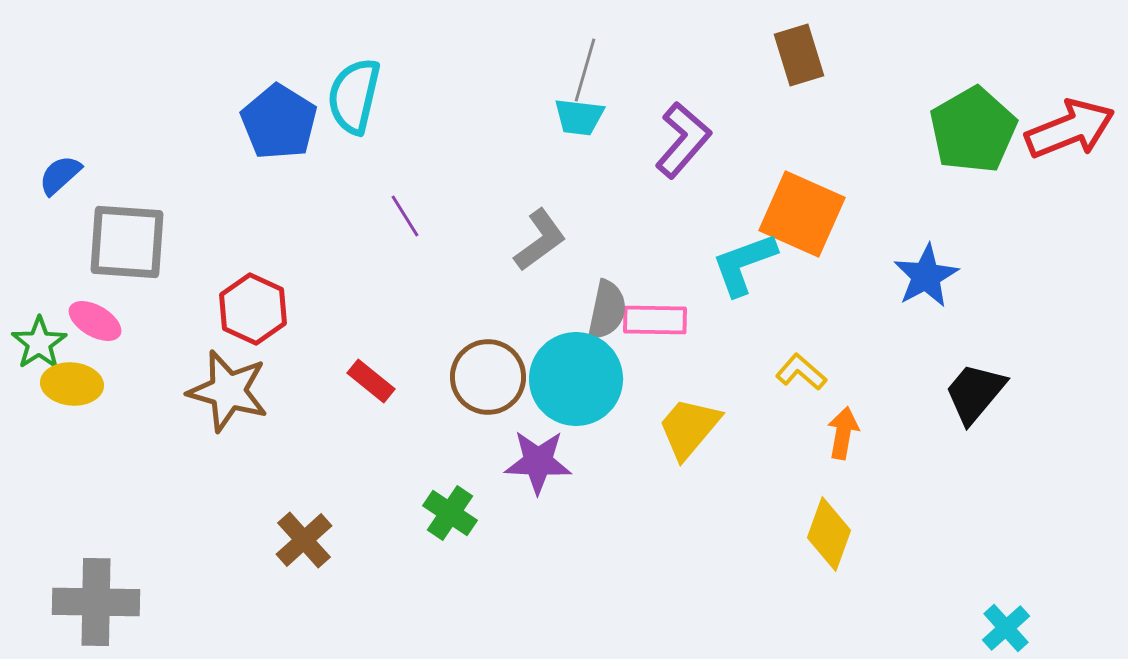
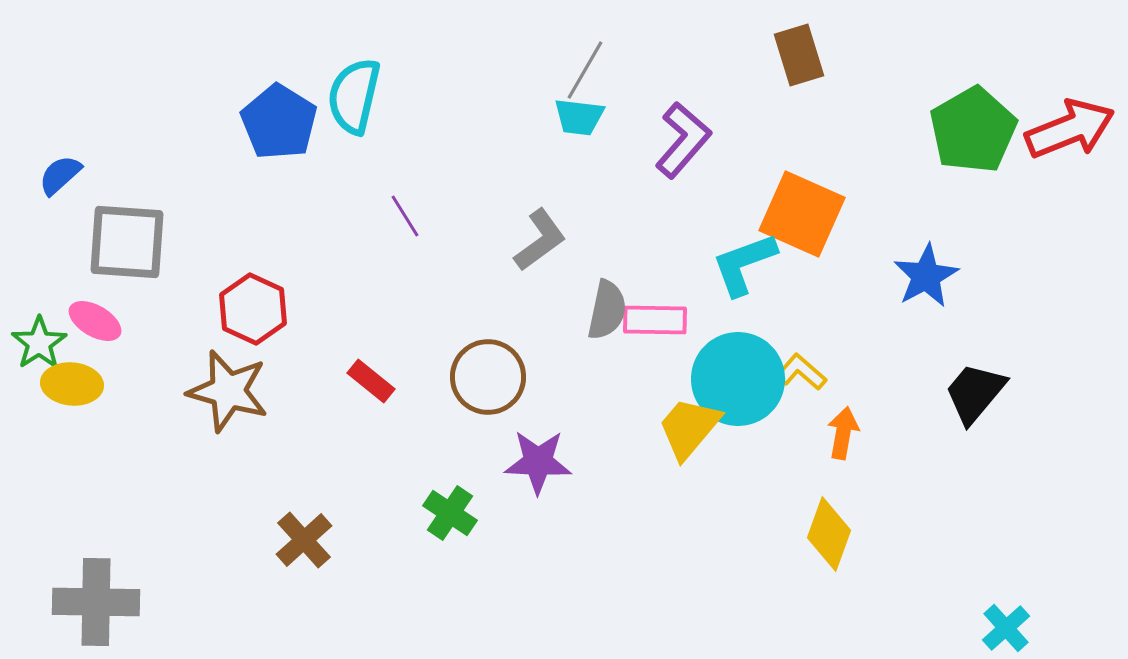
gray line: rotated 14 degrees clockwise
cyan circle: moved 162 px right
